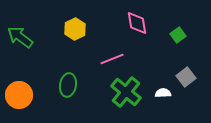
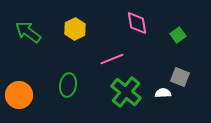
green arrow: moved 8 px right, 5 px up
gray square: moved 6 px left; rotated 30 degrees counterclockwise
